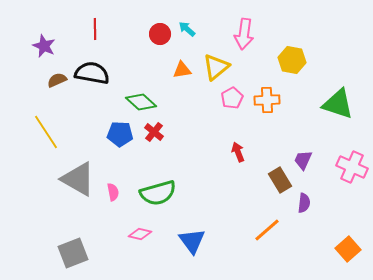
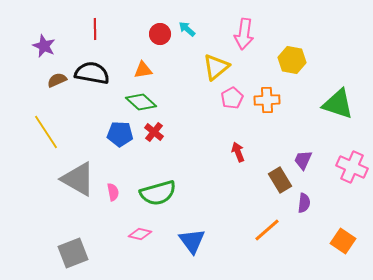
orange triangle: moved 39 px left
orange square: moved 5 px left, 8 px up; rotated 15 degrees counterclockwise
